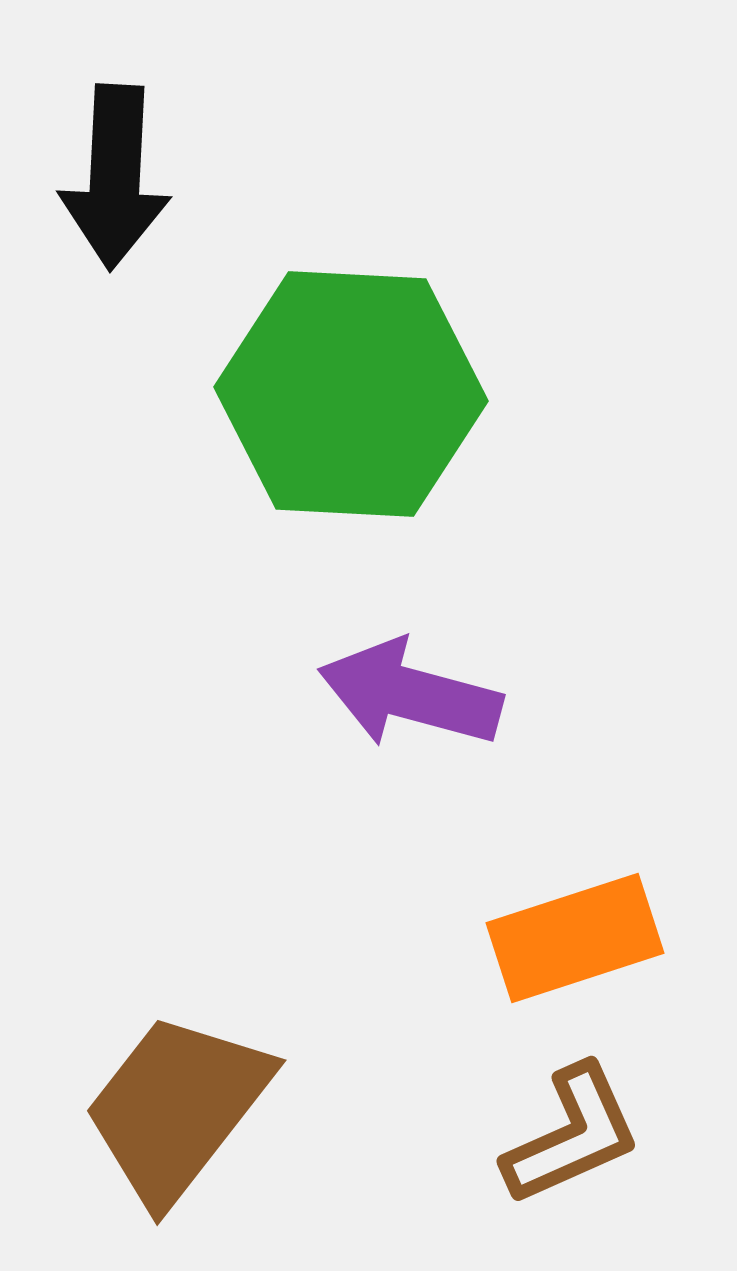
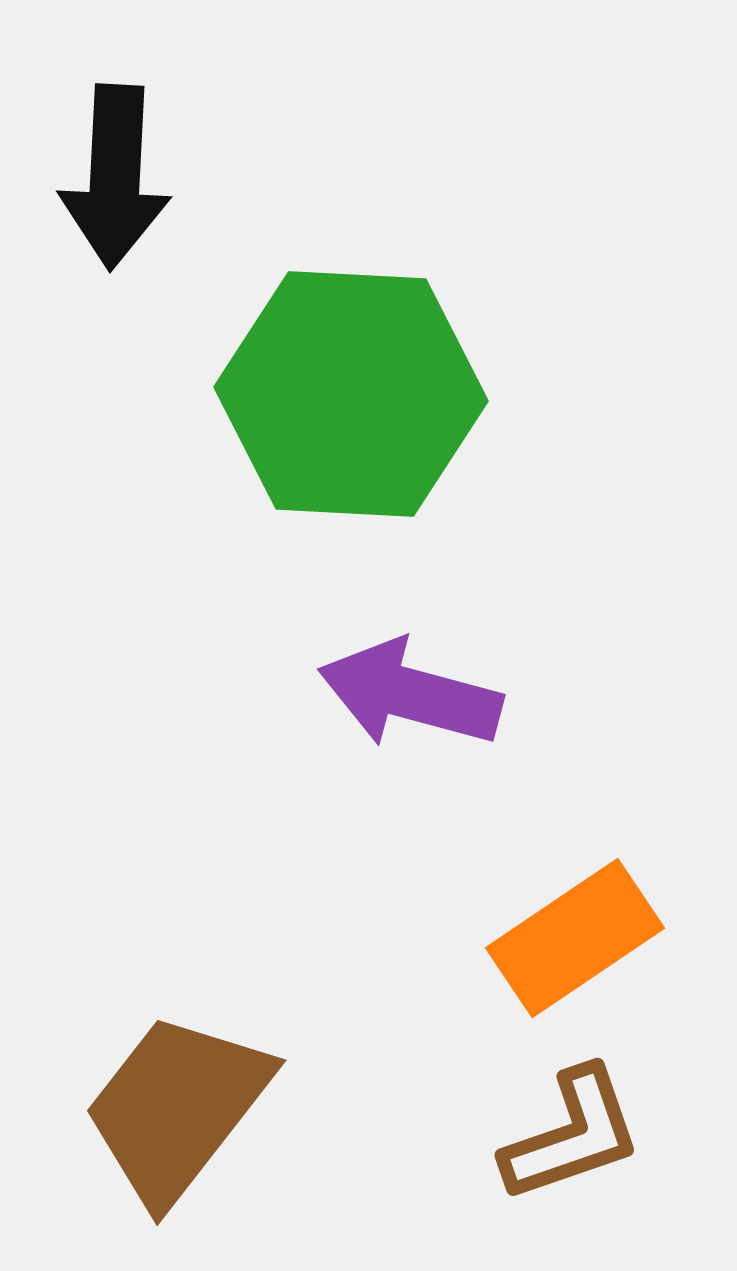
orange rectangle: rotated 16 degrees counterclockwise
brown L-shape: rotated 5 degrees clockwise
